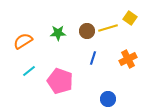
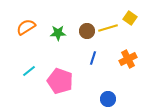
orange semicircle: moved 3 px right, 14 px up
